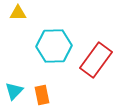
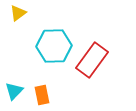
yellow triangle: rotated 36 degrees counterclockwise
red rectangle: moved 4 px left
